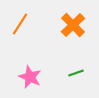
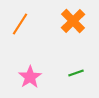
orange cross: moved 4 px up
pink star: rotated 15 degrees clockwise
